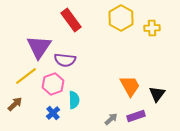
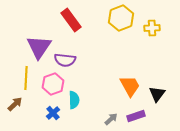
yellow hexagon: rotated 10 degrees clockwise
yellow line: moved 2 px down; rotated 50 degrees counterclockwise
